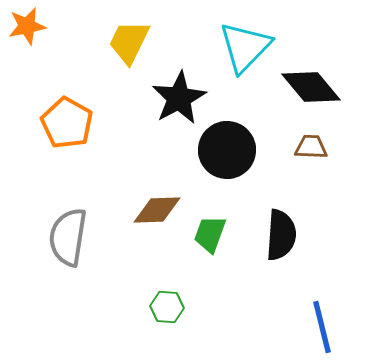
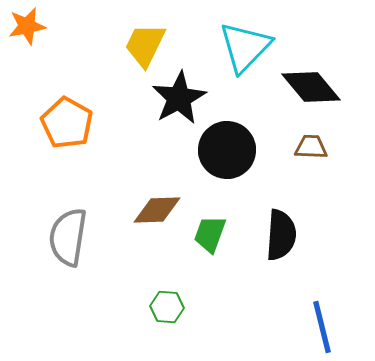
yellow trapezoid: moved 16 px right, 3 px down
